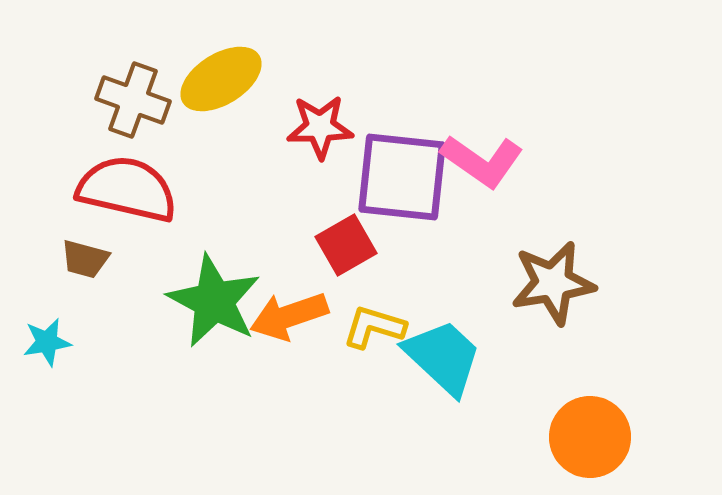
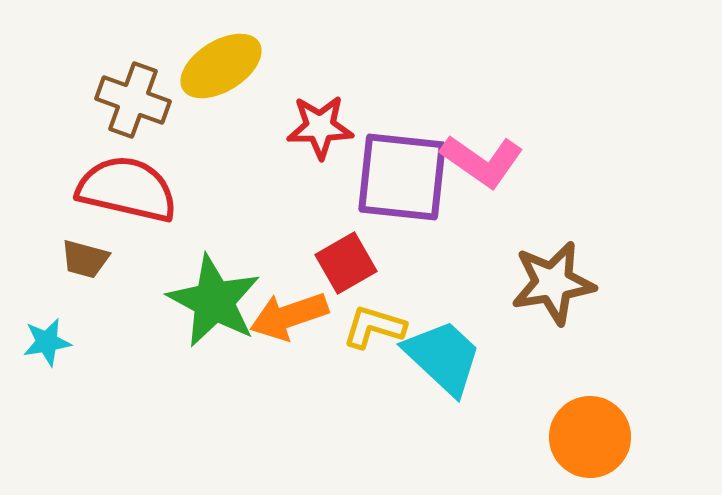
yellow ellipse: moved 13 px up
red square: moved 18 px down
